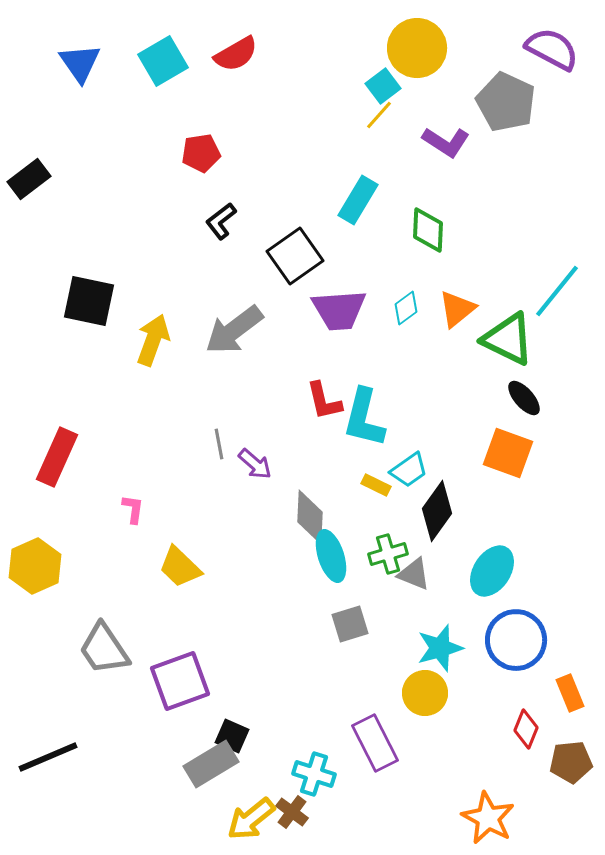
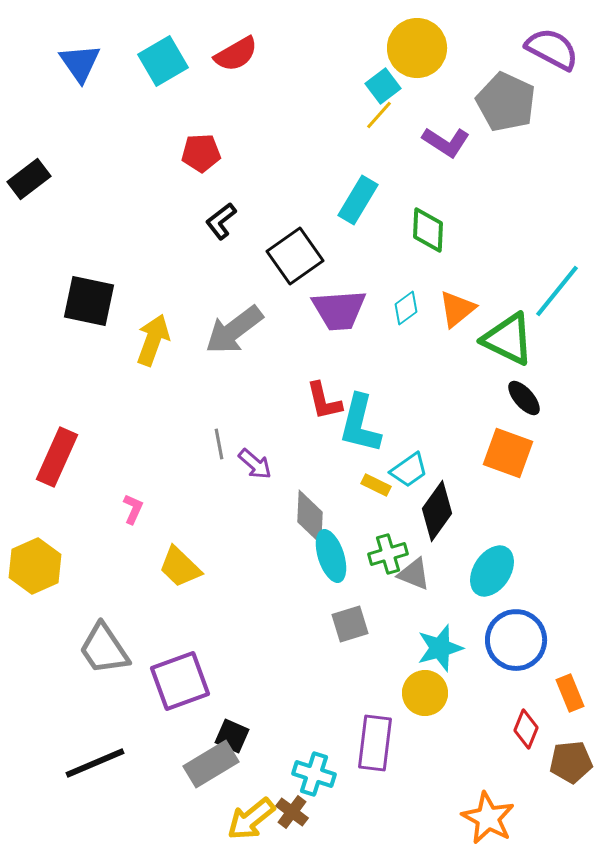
red pentagon at (201, 153): rotated 6 degrees clockwise
cyan L-shape at (364, 418): moved 4 px left, 6 px down
pink L-shape at (133, 509): rotated 16 degrees clockwise
purple rectangle at (375, 743): rotated 34 degrees clockwise
black line at (48, 757): moved 47 px right, 6 px down
